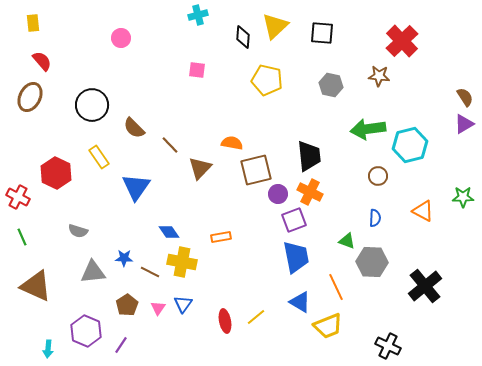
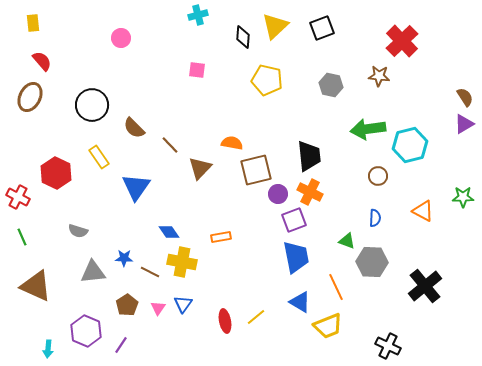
black square at (322, 33): moved 5 px up; rotated 25 degrees counterclockwise
